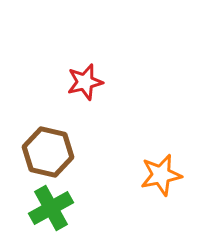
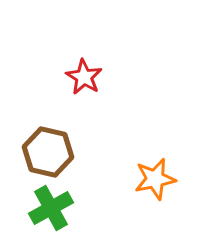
red star: moved 1 px left, 5 px up; rotated 27 degrees counterclockwise
orange star: moved 6 px left, 4 px down
